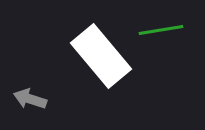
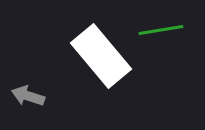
gray arrow: moved 2 px left, 3 px up
